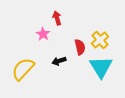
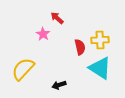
red arrow: rotated 32 degrees counterclockwise
yellow cross: rotated 36 degrees clockwise
black arrow: moved 24 px down
cyan triangle: moved 1 px left, 1 px down; rotated 25 degrees counterclockwise
